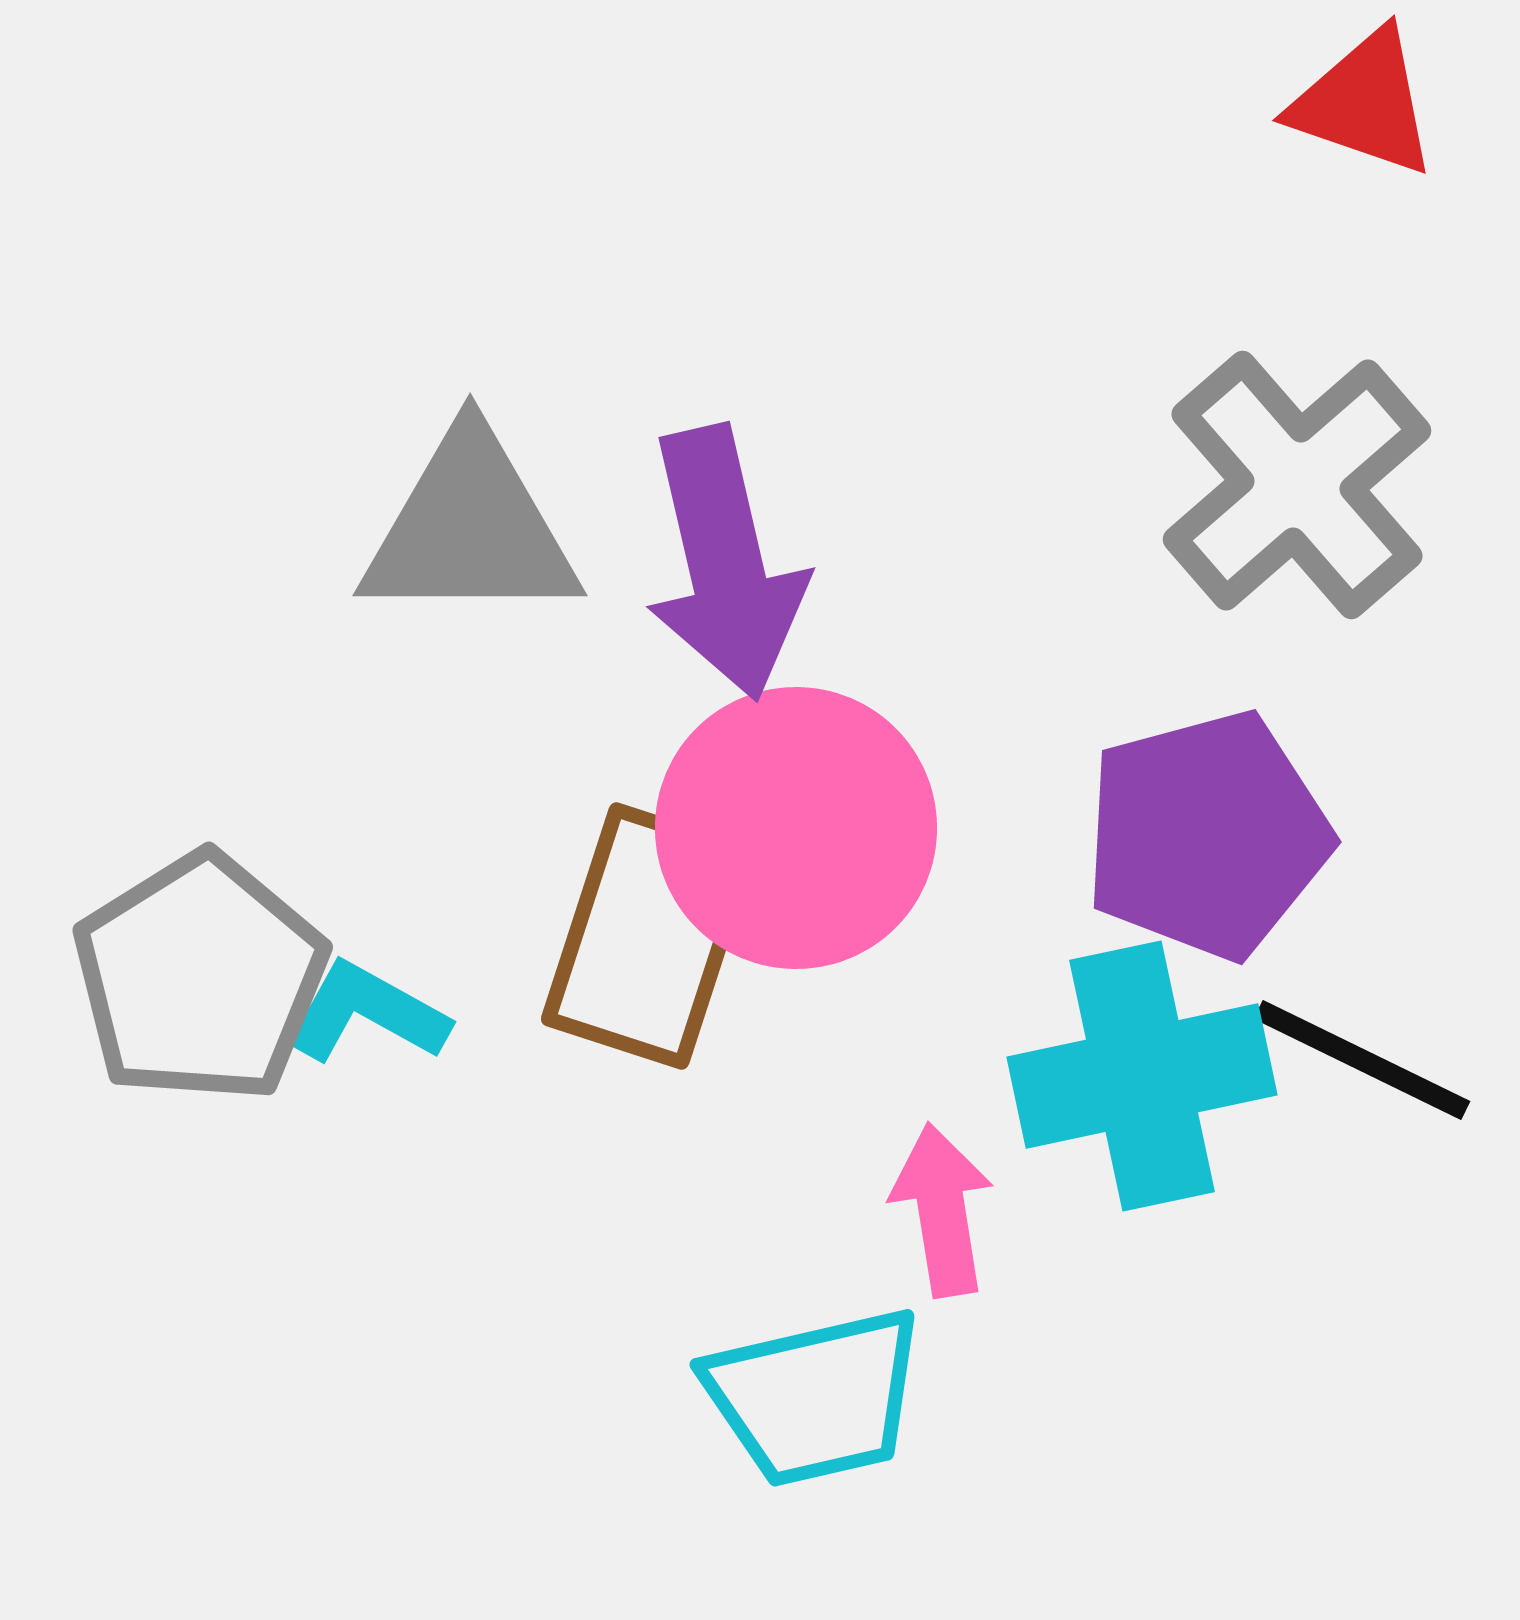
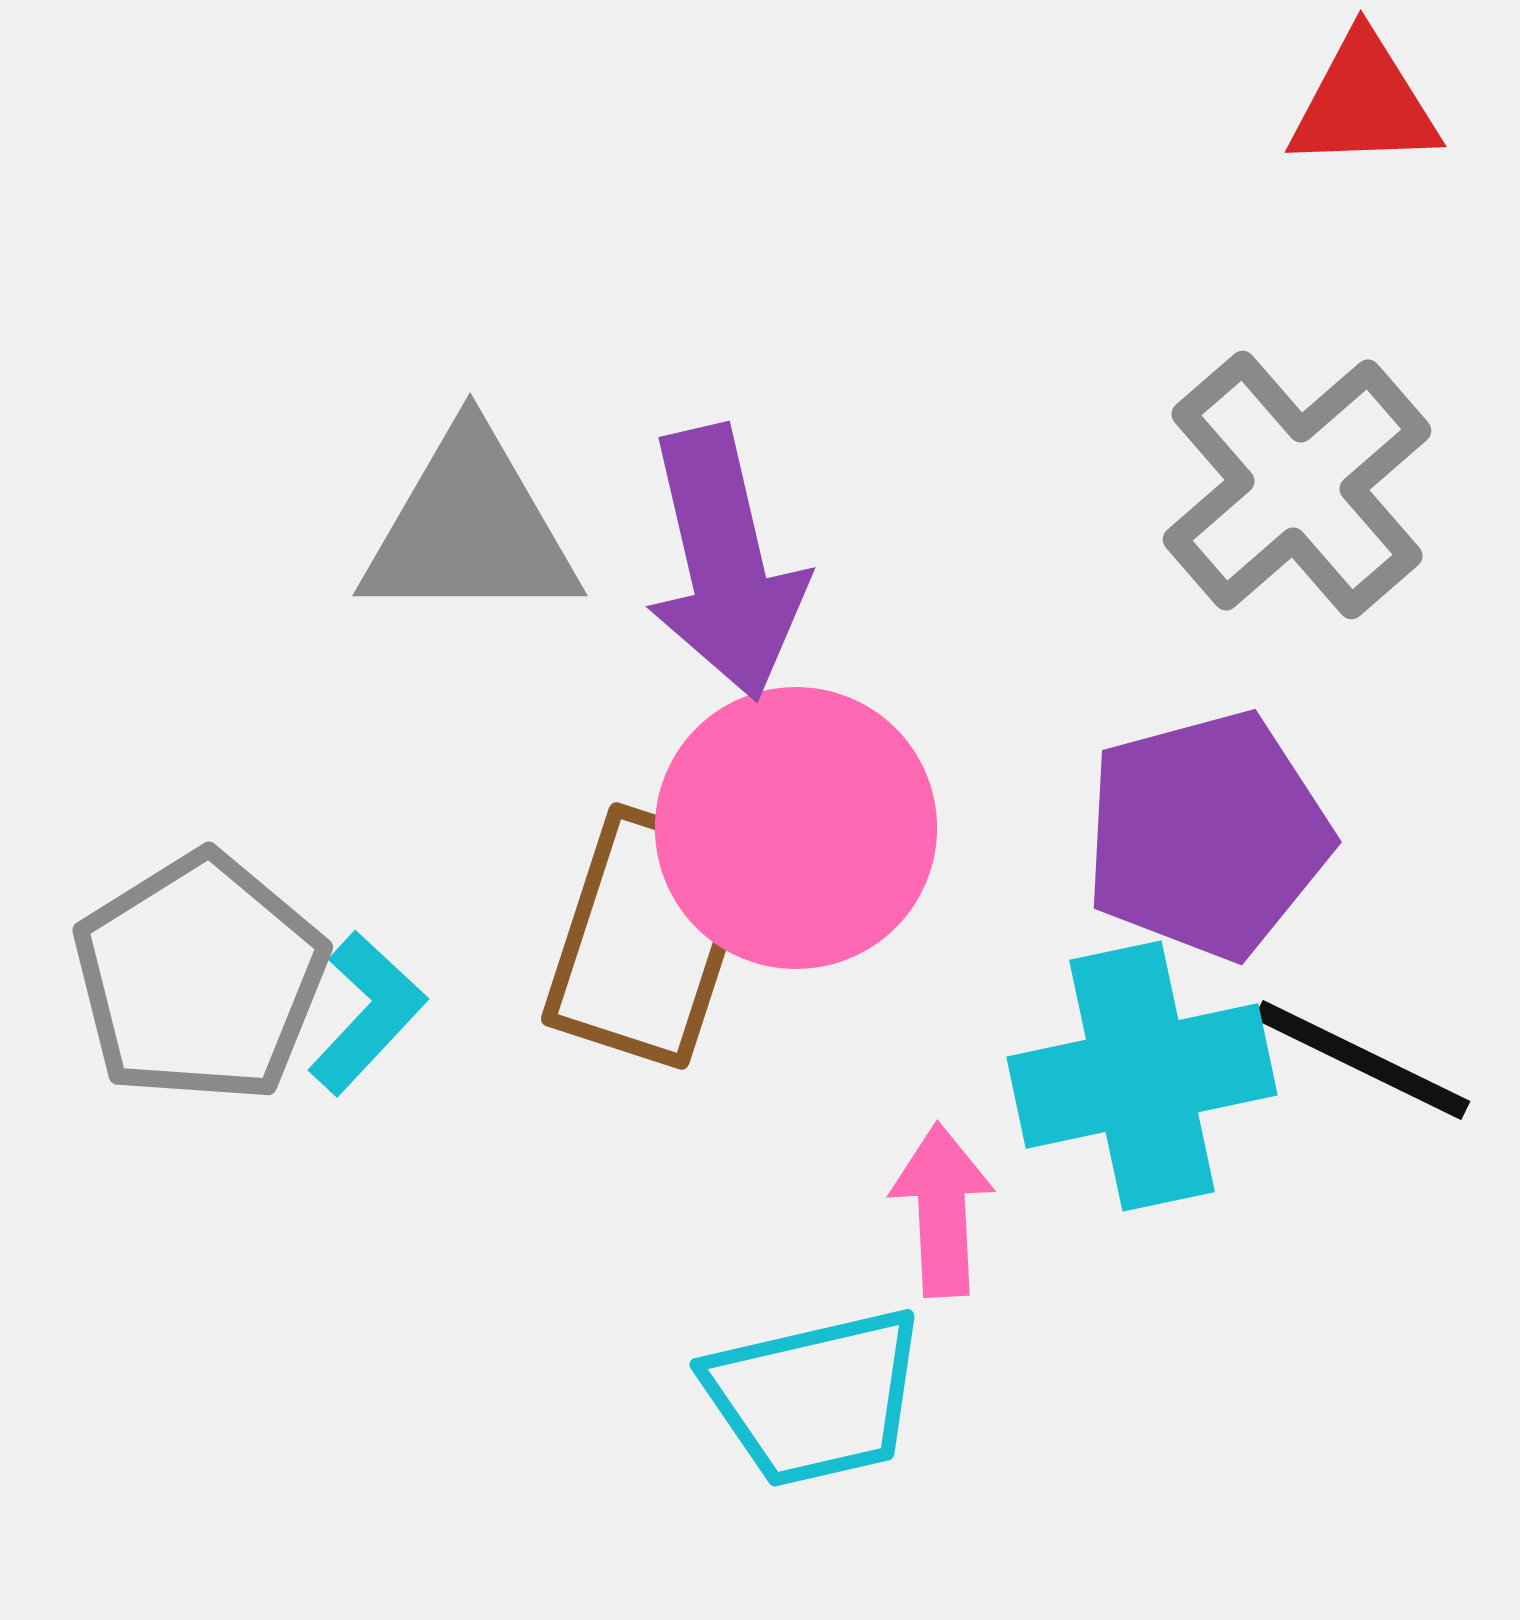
red triangle: rotated 21 degrees counterclockwise
cyan L-shape: rotated 104 degrees clockwise
pink arrow: rotated 6 degrees clockwise
